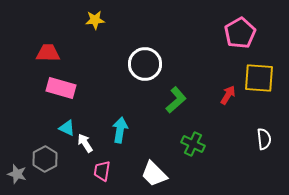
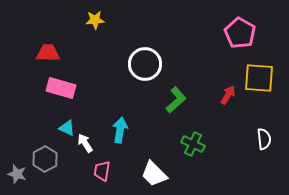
pink pentagon: rotated 12 degrees counterclockwise
